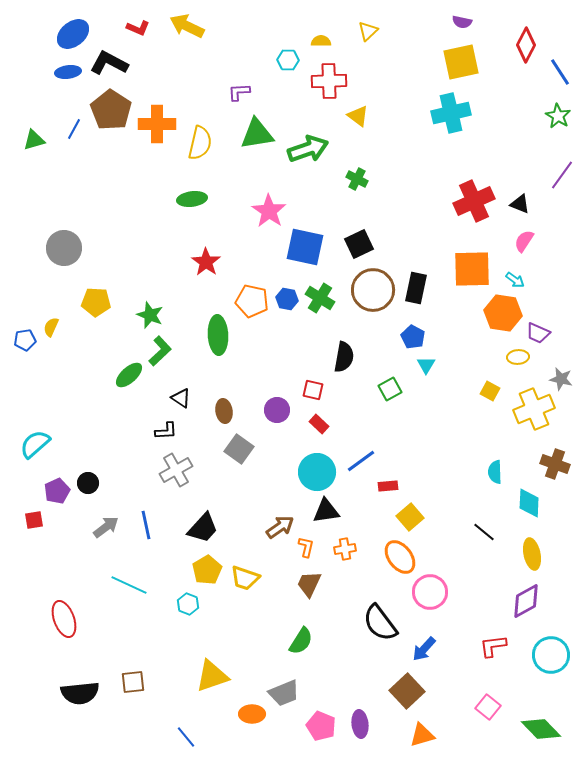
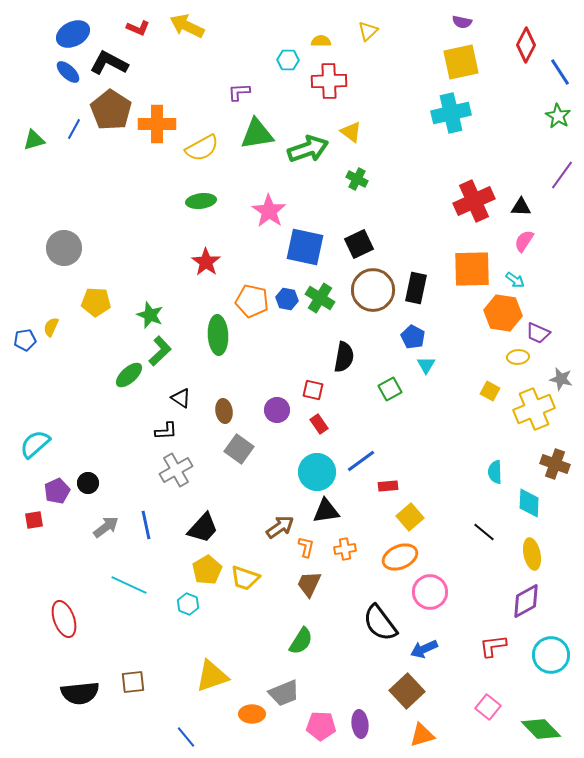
blue ellipse at (73, 34): rotated 12 degrees clockwise
blue ellipse at (68, 72): rotated 50 degrees clockwise
yellow triangle at (358, 116): moved 7 px left, 16 px down
yellow semicircle at (200, 143): moved 2 px right, 5 px down; rotated 48 degrees clockwise
green ellipse at (192, 199): moved 9 px right, 2 px down
black triangle at (520, 204): moved 1 px right, 3 px down; rotated 20 degrees counterclockwise
red rectangle at (319, 424): rotated 12 degrees clockwise
orange ellipse at (400, 557): rotated 76 degrees counterclockwise
blue arrow at (424, 649): rotated 24 degrees clockwise
pink pentagon at (321, 726): rotated 20 degrees counterclockwise
